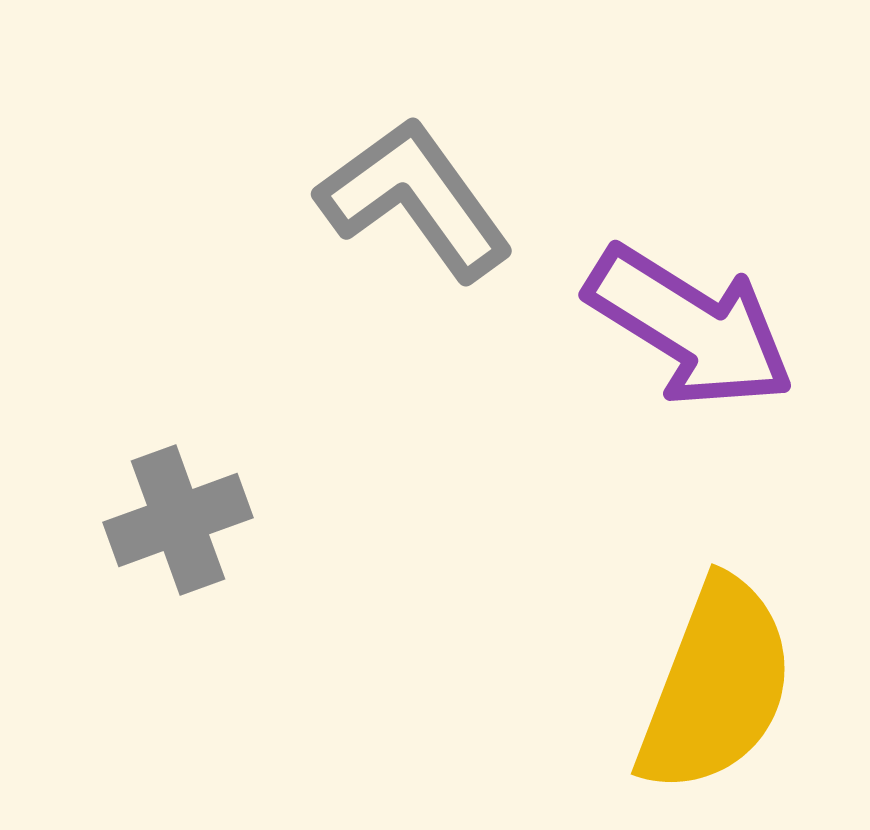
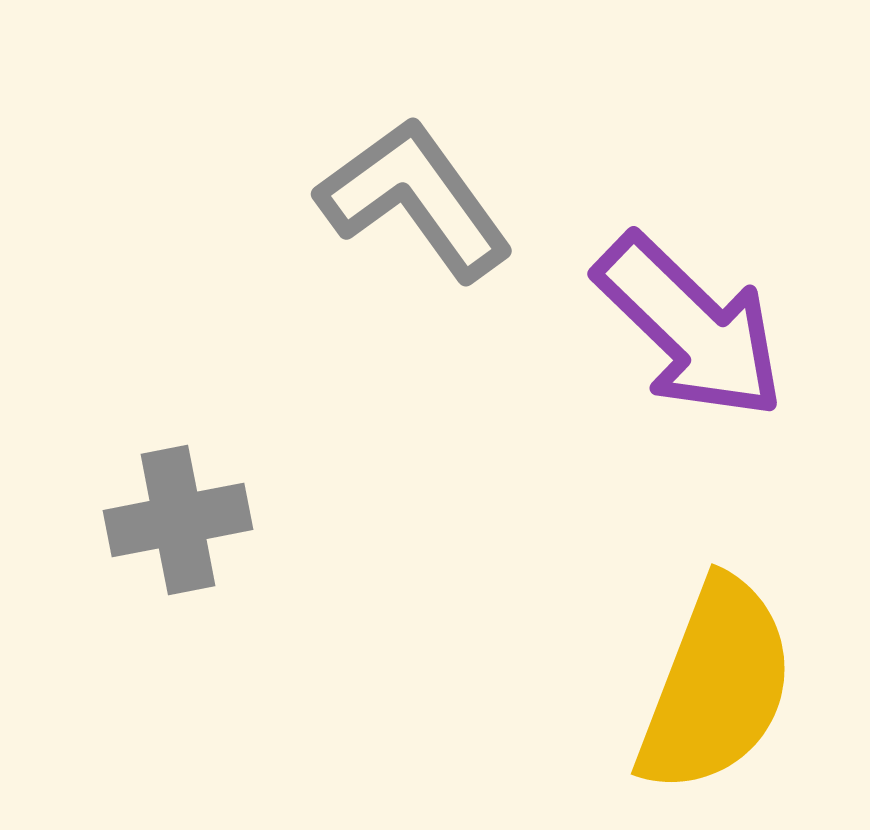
purple arrow: rotated 12 degrees clockwise
gray cross: rotated 9 degrees clockwise
